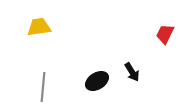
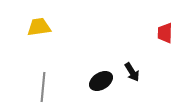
red trapezoid: moved 1 px up; rotated 25 degrees counterclockwise
black ellipse: moved 4 px right
